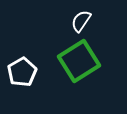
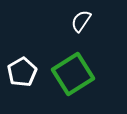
green square: moved 6 px left, 13 px down
